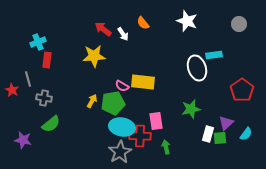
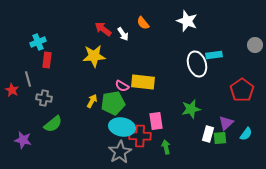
gray circle: moved 16 px right, 21 px down
white ellipse: moved 4 px up
green semicircle: moved 2 px right
